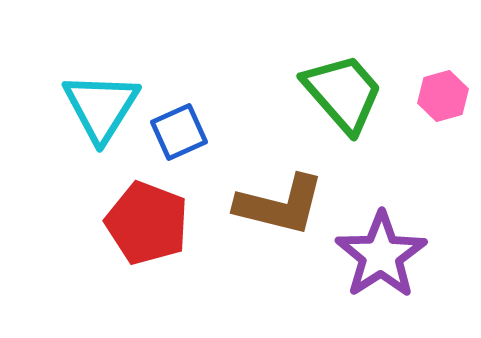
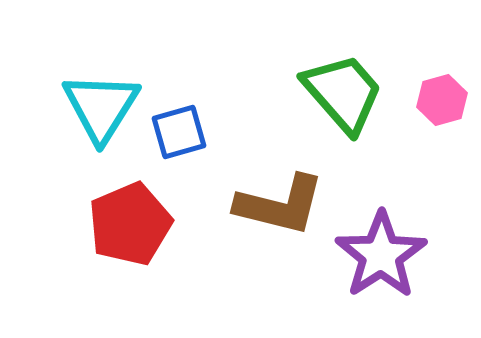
pink hexagon: moved 1 px left, 4 px down
blue square: rotated 8 degrees clockwise
red pentagon: moved 17 px left, 1 px down; rotated 28 degrees clockwise
